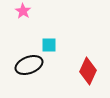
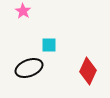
black ellipse: moved 3 px down
